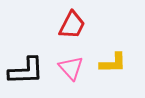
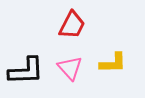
pink triangle: moved 1 px left
